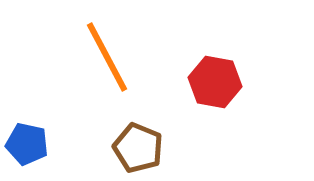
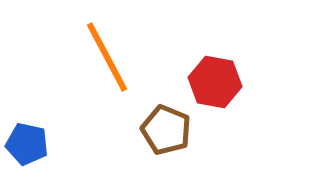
brown pentagon: moved 28 px right, 18 px up
